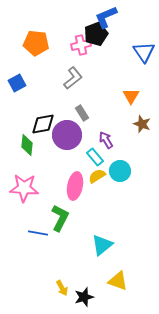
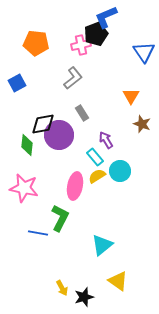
purple circle: moved 8 px left
pink star: rotated 8 degrees clockwise
yellow triangle: rotated 15 degrees clockwise
